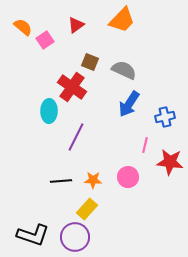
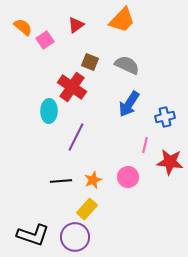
gray semicircle: moved 3 px right, 5 px up
orange star: rotated 24 degrees counterclockwise
